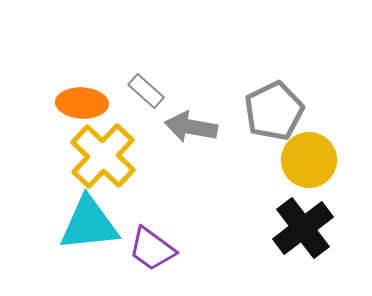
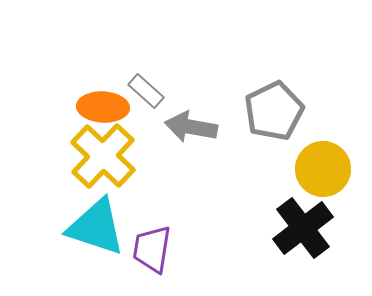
orange ellipse: moved 21 px right, 4 px down
yellow circle: moved 14 px right, 9 px down
cyan triangle: moved 7 px right, 3 px down; rotated 24 degrees clockwise
purple trapezoid: rotated 63 degrees clockwise
